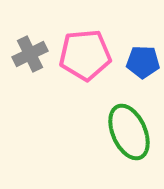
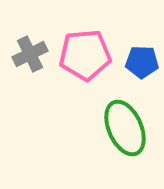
blue pentagon: moved 1 px left
green ellipse: moved 4 px left, 4 px up
